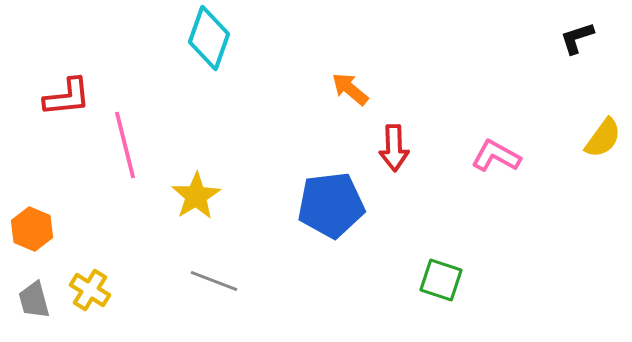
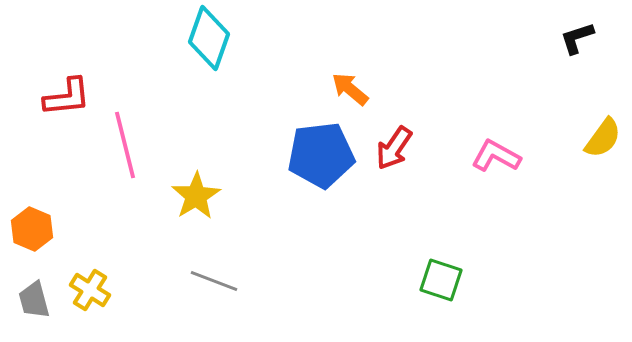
red arrow: rotated 36 degrees clockwise
blue pentagon: moved 10 px left, 50 px up
